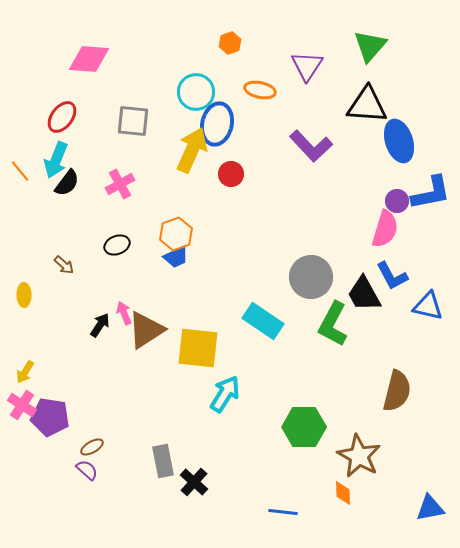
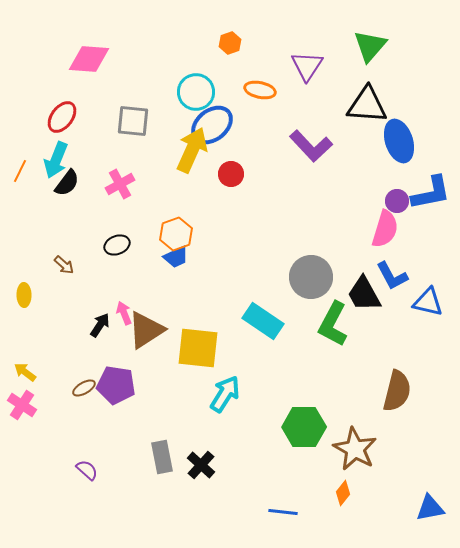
blue ellipse at (217, 124): moved 5 px left, 1 px down; rotated 39 degrees clockwise
orange line at (20, 171): rotated 65 degrees clockwise
blue triangle at (428, 306): moved 4 px up
yellow arrow at (25, 372): rotated 95 degrees clockwise
purple pentagon at (50, 417): moved 66 px right, 32 px up
brown ellipse at (92, 447): moved 8 px left, 59 px up
brown star at (359, 456): moved 4 px left, 7 px up
gray rectangle at (163, 461): moved 1 px left, 4 px up
black cross at (194, 482): moved 7 px right, 17 px up
orange diamond at (343, 493): rotated 40 degrees clockwise
